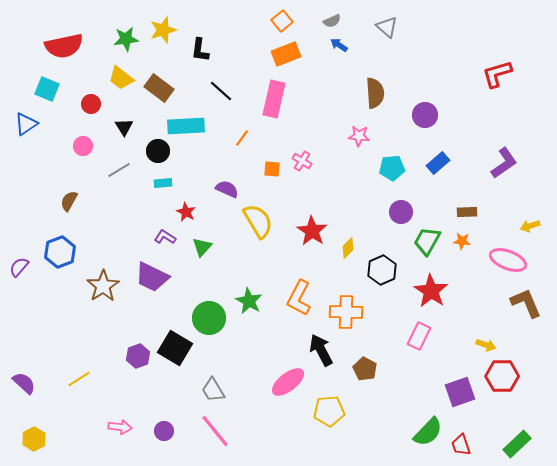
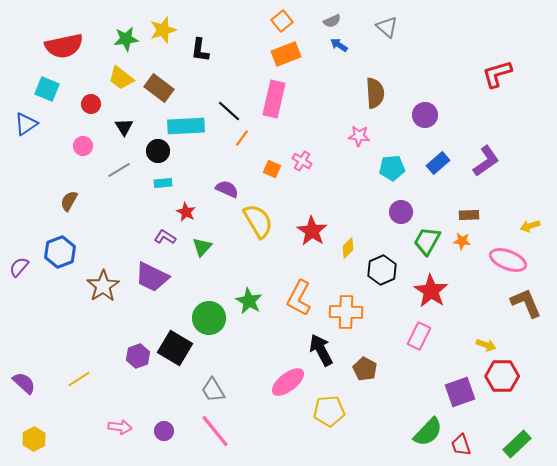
black line at (221, 91): moved 8 px right, 20 px down
purple L-shape at (504, 163): moved 18 px left, 2 px up
orange square at (272, 169): rotated 18 degrees clockwise
brown rectangle at (467, 212): moved 2 px right, 3 px down
